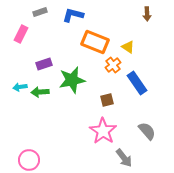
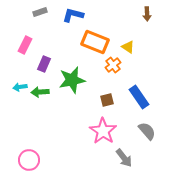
pink rectangle: moved 4 px right, 11 px down
purple rectangle: rotated 49 degrees counterclockwise
blue rectangle: moved 2 px right, 14 px down
